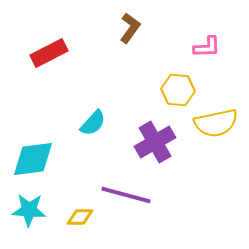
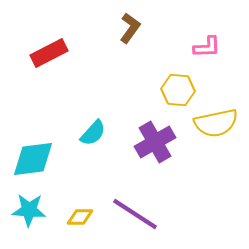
cyan semicircle: moved 10 px down
purple line: moved 9 px right, 19 px down; rotated 18 degrees clockwise
